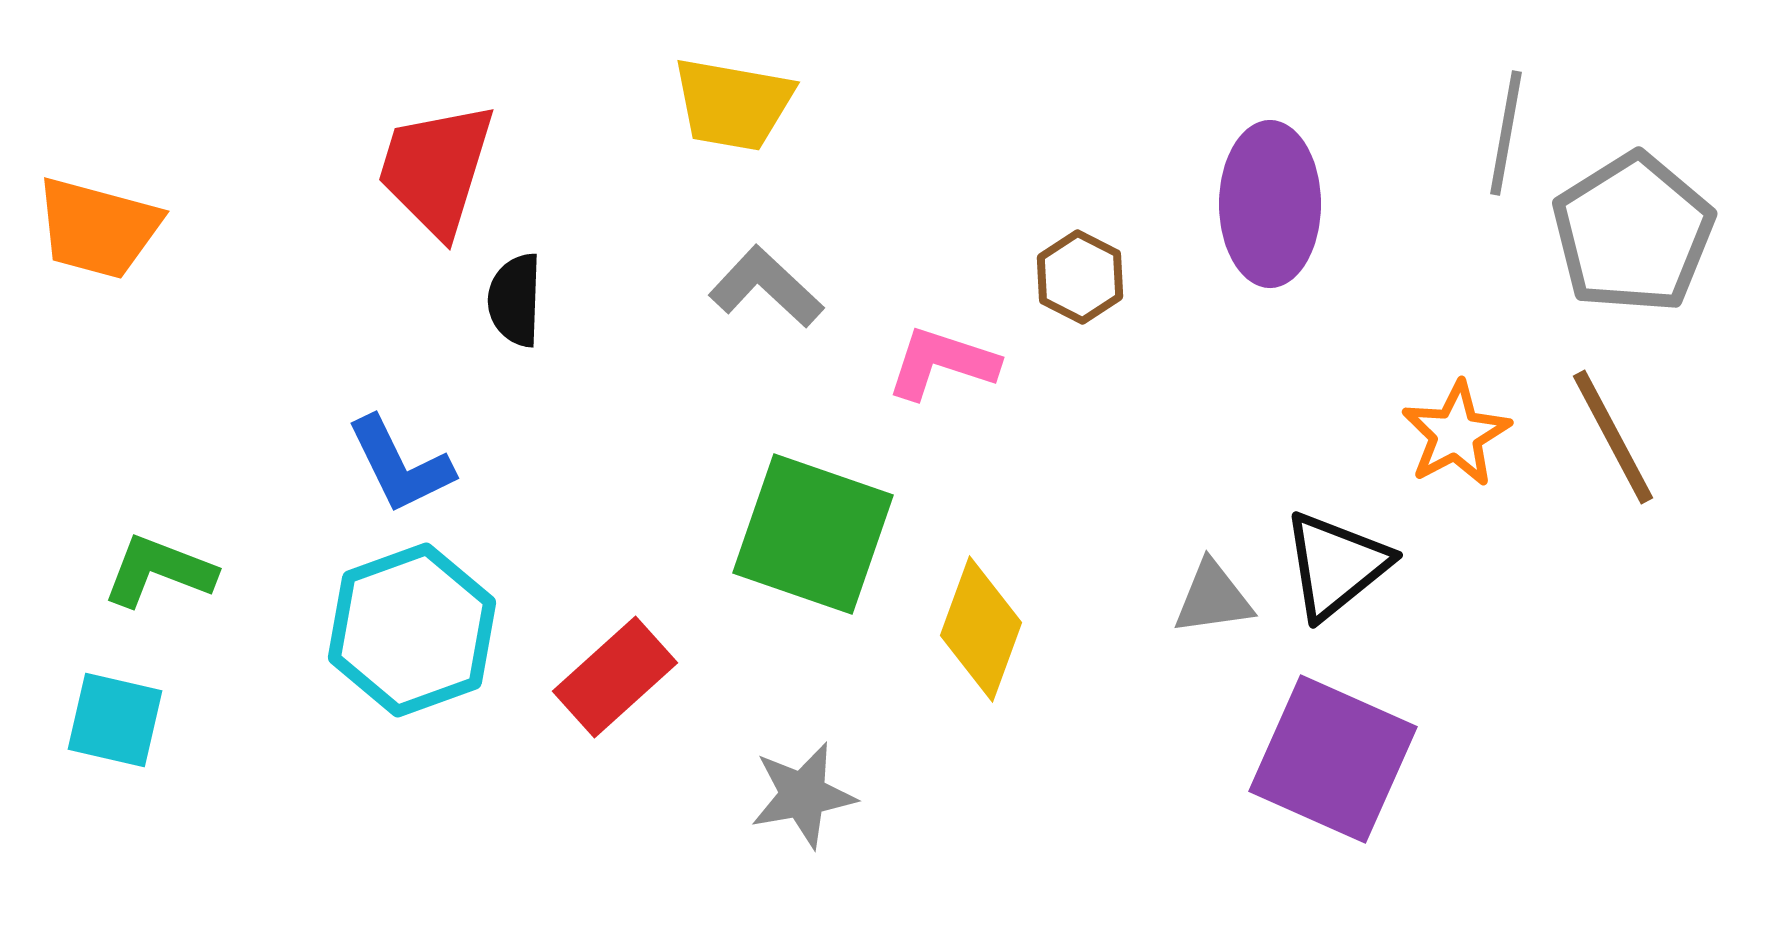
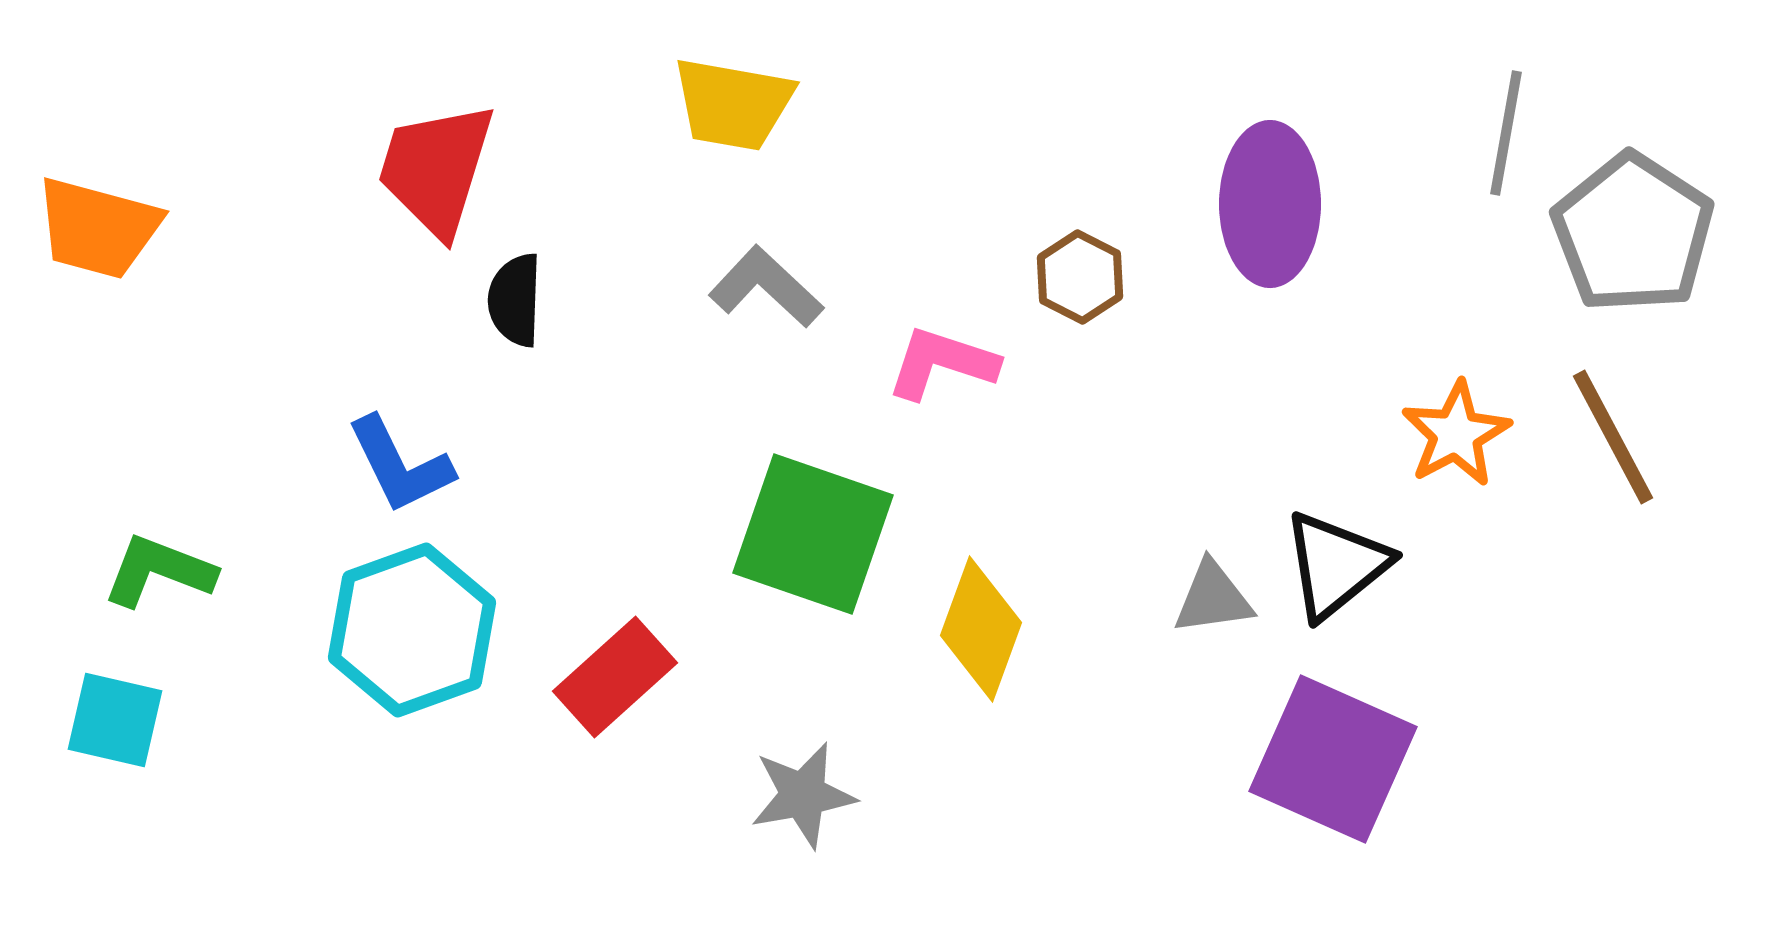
gray pentagon: rotated 7 degrees counterclockwise
